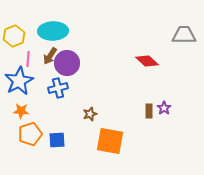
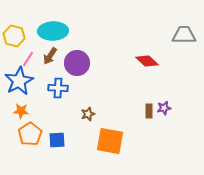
yellow hexagon: rotated 25 degrees counterclockwise
pink line: rotated 28 degrees clockwise
purple circle: moved 10 px right
blue cross: rotated 18 degrees clockwise
purple star: rotated 24 degrees clockwise
brown star: moved 2 px left
orange pentagon: rotated 15 degrees counterclockwise
